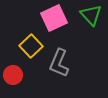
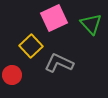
green triangle: moved 9 px down
gray L-shape: rotated 92 degrees clockwise
red circle: moved 1 px left
